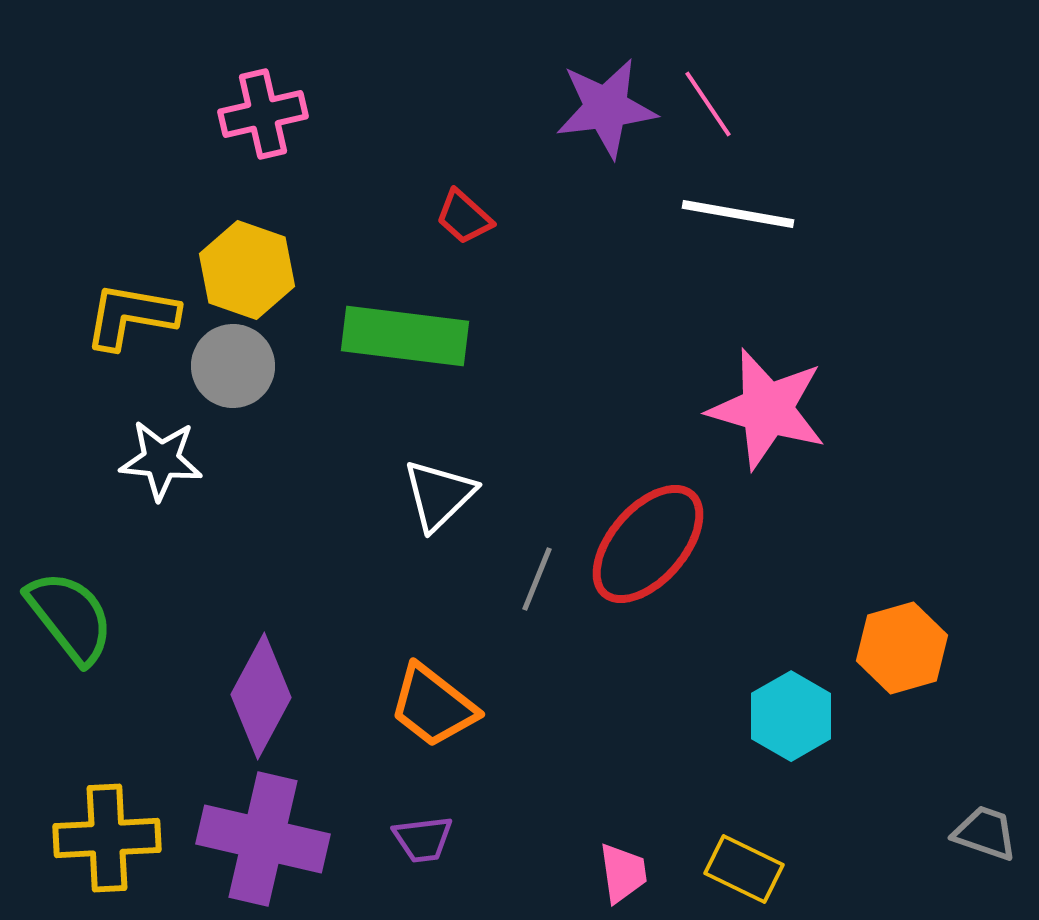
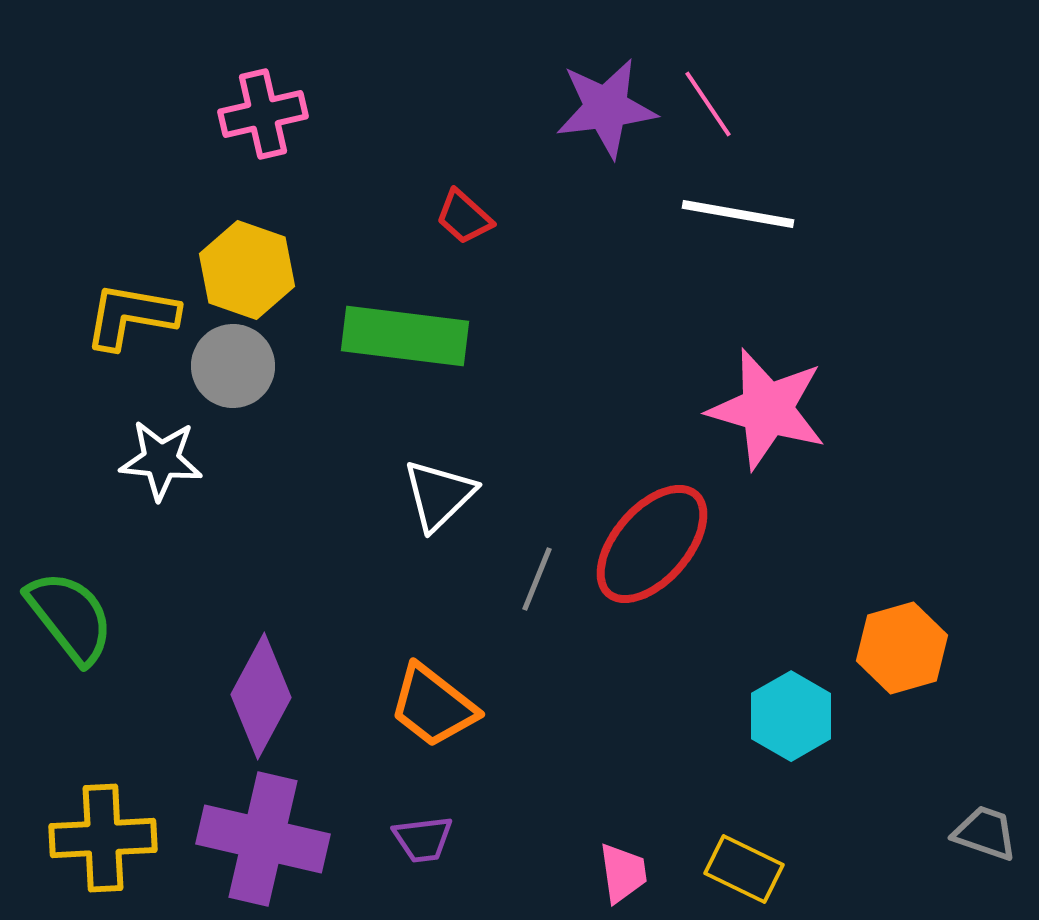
red ellipse: moved 4 px right
yellow cross: moved 4 px left
